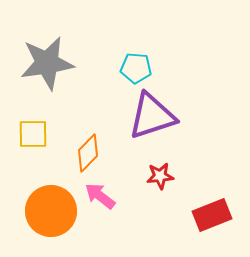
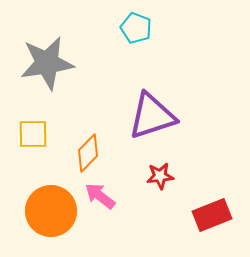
cyan pentagon: moved 40 px up; rotated 16 degrees clockwise
